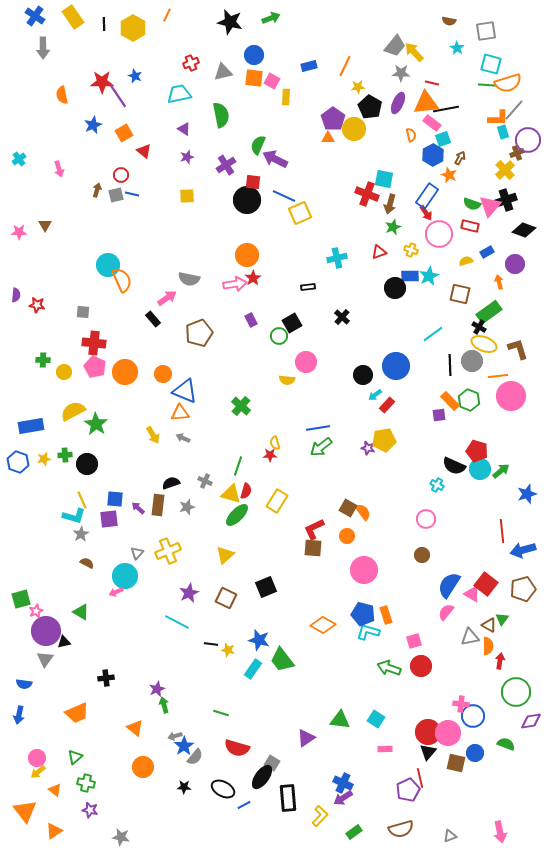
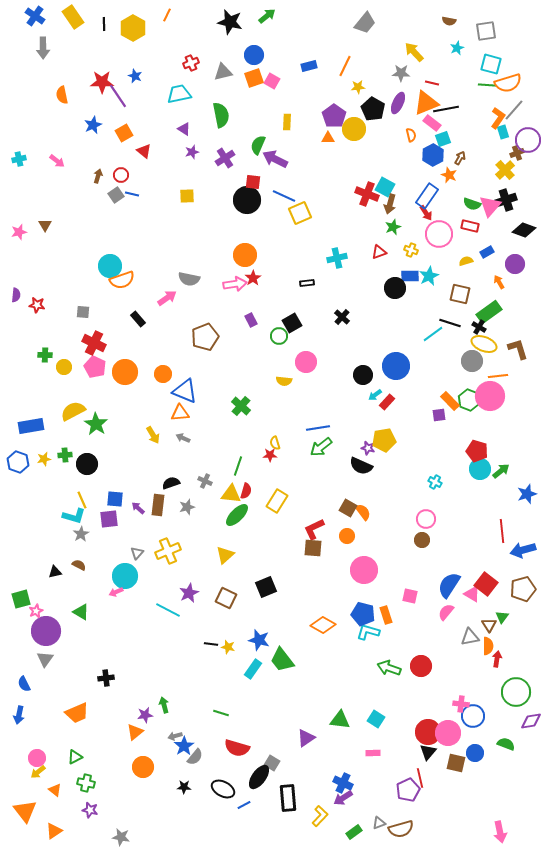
green arrow at (271, 18): moved 4 px left, 2 px up; rotated 18 degrees counterclockwise
gray trapezoid at (395, 46): moved 30 px left, 23 px up
cyan star at (457, 48): rotated 16 degrees clockwise
orange square at (254, 78): rotated 24 degrees counterclockwise
yellow rectangle at (286, 97): moved 1 px right, 25 px down
orange triangle at (426, 103): rotated 16 degrees counterclockwise
black pentagon at (370, 107): moved 3 px right, 2 px down
orange L-shape at (498, 118): rotated 55 degrees counterclockwise
purple pentagon at (333, 119): moved 1 px right, 3 px up
purple star at (187, 157): moved 5 px right, 5 px up
cyan cross at (19, 159): rotated 24 degrees clockwise
purple cross at (226, 165): moved 1 px left, 7 px up
pink arrow at (59, 169): moved 2 px left, 8 px up; rotated 35 degrees counterclockwise
cyan square at (384, 179): moved 1 px right, 8 px down; rotated 18 degrees clockwise
brown arrow at (97, 190): moved 1 px right, 14 px up
gray square at (116, 195): rotated 21 degrees counterclockwise
pink star at (19, 232): rotated 14 degrees counterclockwise
orange circle at (247, 255): moved 2 px left
cyan circle at (108, 265): moved 2 px right, 1 px down
orange semicircle at (122, 280): rotated 95 degrees clockwise
orange arrow at (499, 282): rotated 16 degrees counterclockwise
black rectangle at (308, 287): moved 1 px left, 4 px up
black rectangle at (153, 319): moved 15 px left
brown pentagon at (199, 333): moved 6 px right, 4 px down
red cross at (94, 343): rotated 20 degrees clockwise
green cross at (43, 360): moved 2 px right, 5 px up
black line at (450, 365): moved 42 px up; rotated 70 degrees counterclockwise
yellow circle at (64, 372): moved 5 px up
yellow semicircle at (287, 380): moved 3 px left, 1 px down
pink circle at (511, 396): moved 21 px left
red rectangle at (387, 405): moved 3 px up
black semicircle at (454, 466): moved 93 px left
cyan cross at (437, 485): moved 2 px left, 3 px up
yellow triangle at (231, 494): rotated 10 degrees counterclockwise
brown circle at (422, 555): moved 15 px up
brown semicircle at (87, 563): moved 8 px left, 2 px down
green triangle at (502, 619): moved 2 px up
cyan line at (177, 622): moved 9 px left, 12 px up
brown triangle at (489, 625): rotated 28 degrees clockwise
pink square at (414, 641): moved 4 px left, 45 px up; rotated 28 degrees clockwise
black triangle at (64, 642): moved 9 px left, 70 px up
yellow star at (228, 650): moved 3 px up
red arrow at (500, 661): moved 3 px left, 2 px up
blue semicircle at (24, 684): rotated 56 degrees clockwise
purple star at (157, 689): moved 12 px left, 26 px down; rotated 14 degrees clockwise
orange triangle at (135, 728): moved 4 px down; rotated 42 degrees clockwise
pink rectangle at (385, 749): moved 12 px left, 4 px down
green triangle at (75, 757): rotated 14 degrees clockwise
black ellipse at (262, 777): moved 3 px left
gray triangle at (450, 836): moved 71 px left, 13 px up
